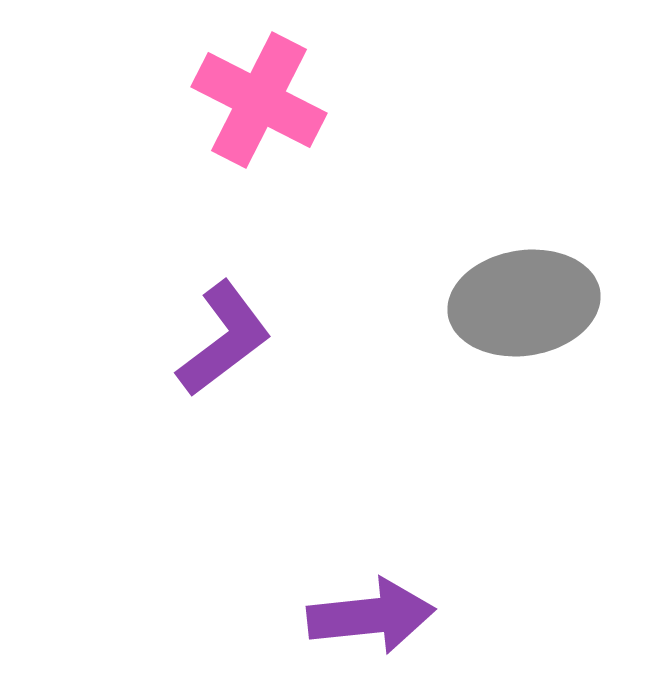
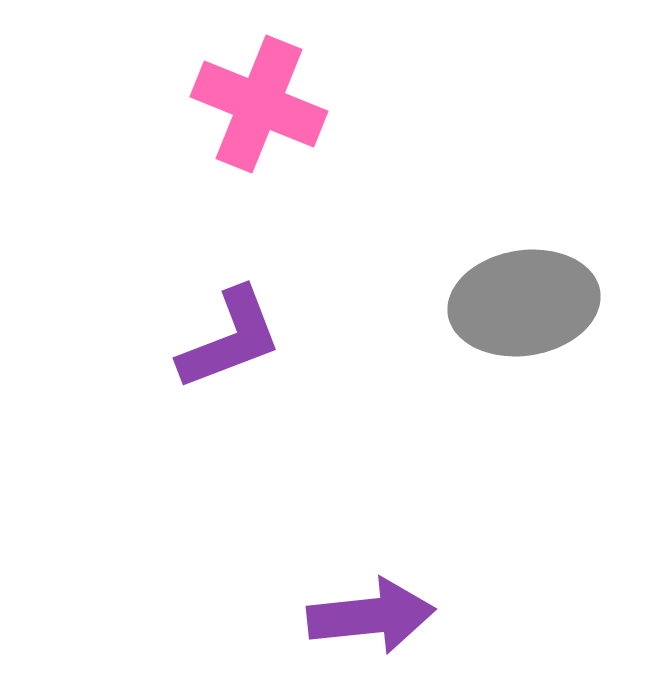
pink cross: moved 4 px down; rotated 5 degrees counterclockwise
purple L-shape: moved 6 px right; rotated 16 degrees clockwise
